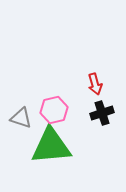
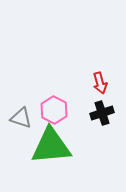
red arrow: moved 5 px right, 1 px up
pink hexagon: rotated 20 degrees counterclockwise
